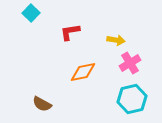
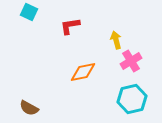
cyan square: moved 2 px left, 1 px up; rotated 18 degrees counterclockwise
red L-shape: moved 6 px up
yellow arrow: rotated 114 degrees counterclockwise
pink cross: moved 1 px right, 2 px up
brown semicircle: moved 13 px left, 4 px down
